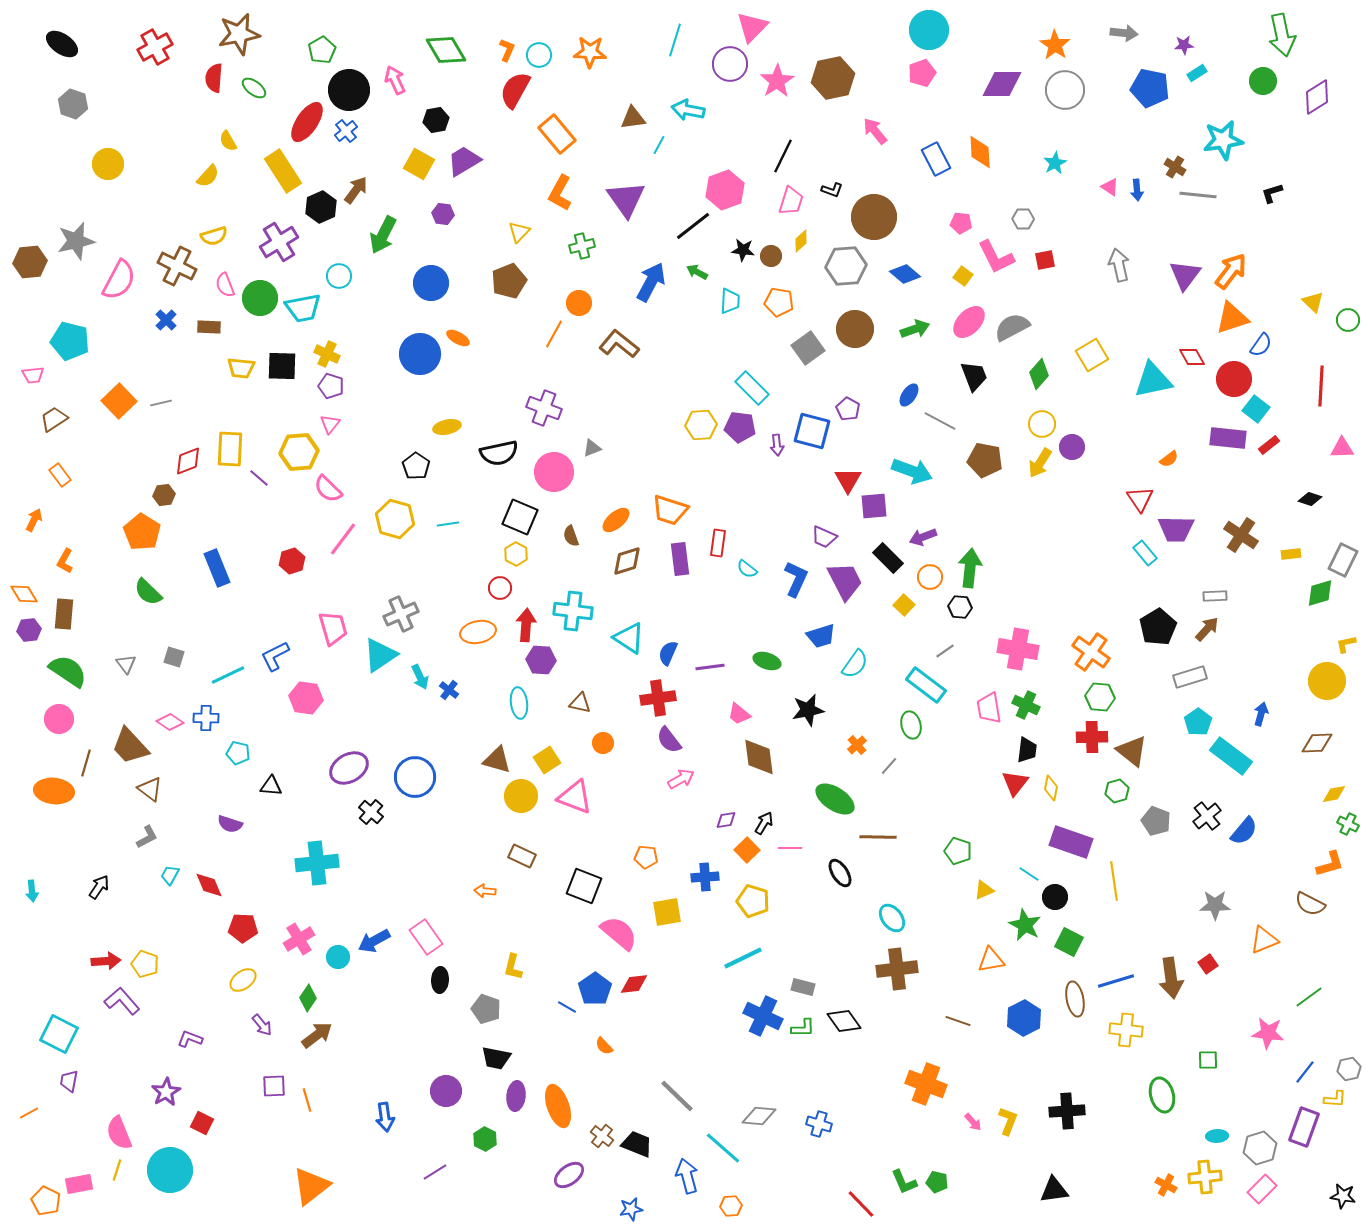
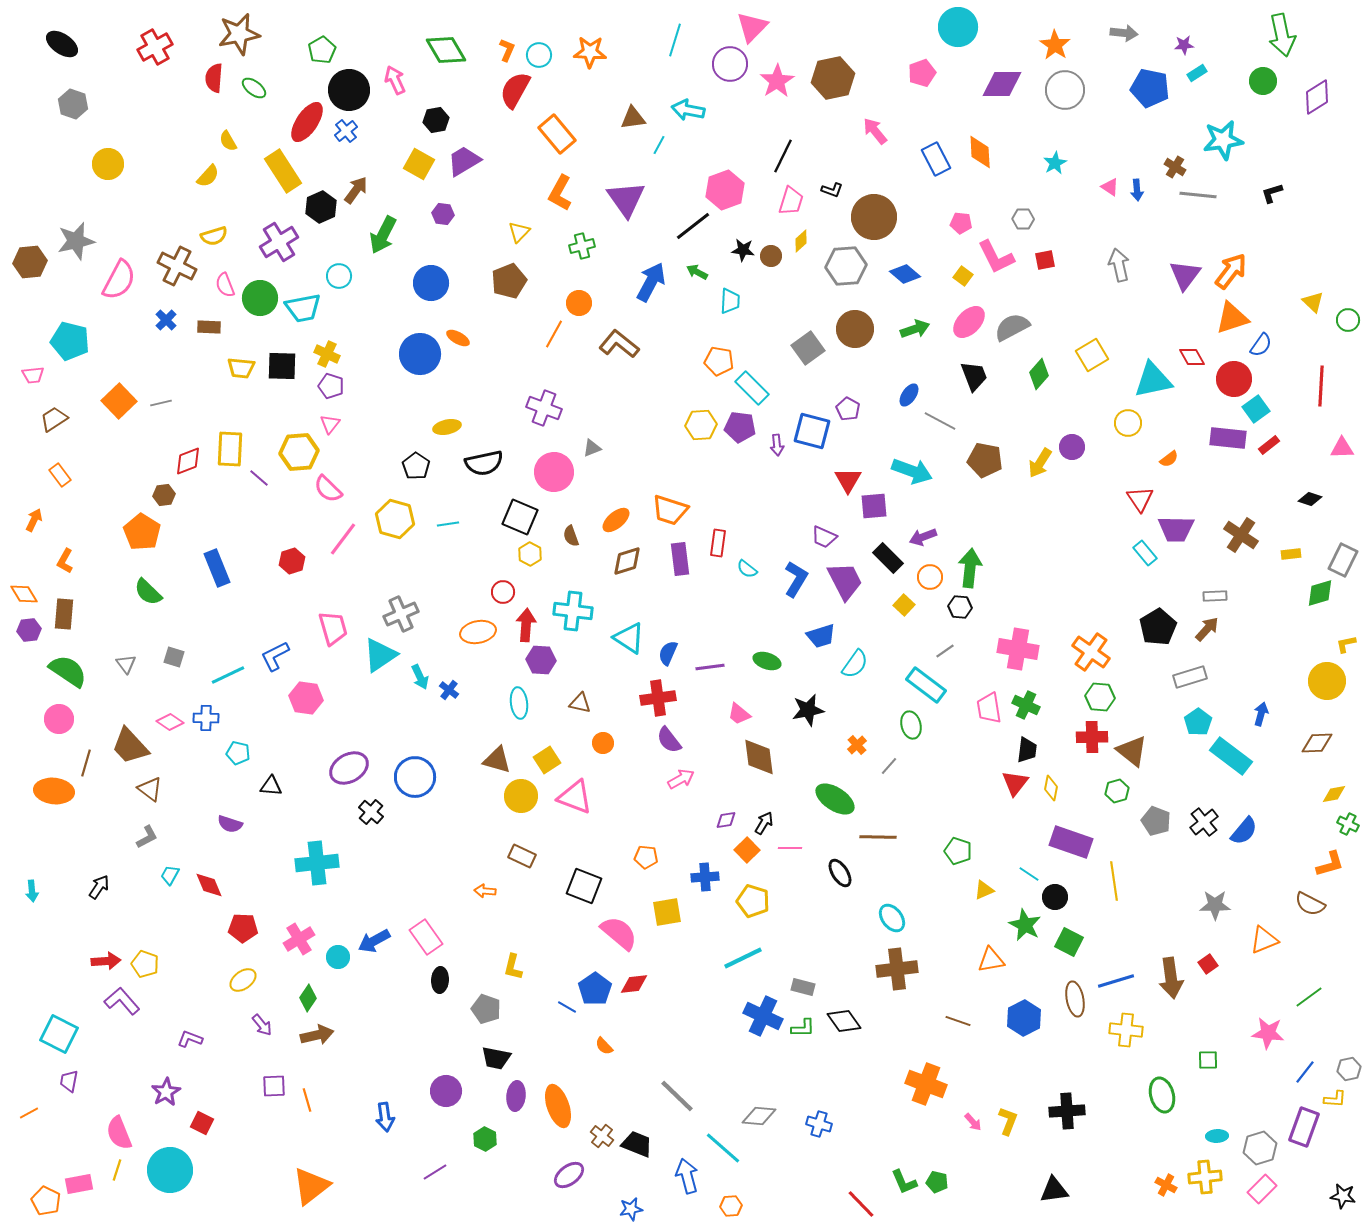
cyan circle at (929, 30): moved 29 px right, 3 px up
orange pentagon at (779, 302): moved 60 px left, 59 px down
cyan square at (1256, 409): rotated 16 degrees clockwise
yellow circle at (1042, 424): moved 86 px right, 1 px up
black semicircle at (499, 453): moved 15 px left, 10 px down
yellow hexagon at (516, 554): moved 14 px right
blue L-shape at (796, 579): rotated 6 degrees clockwise
red circle at (500, 588): moved 3 px right, 4 px down
black cross at (1207, 816): moved 3 px left, 6 px down
brown arrow at (317, 1035): rotated 24 degrees clockwise
